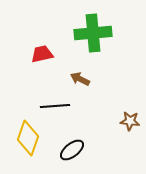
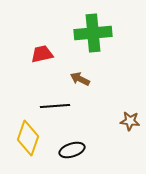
black ellipse: rotated 20 degrees clockwise
